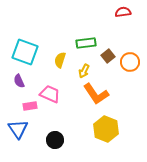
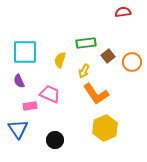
cyan square: rotated 20 degrees counterclockwise
orange circle: moved 2 px right
yellow hexagon: moved 1 px left, 1 px up; rotated 15 degrees clockwise
